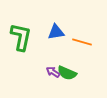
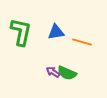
green L-shape: moved 5 px up
